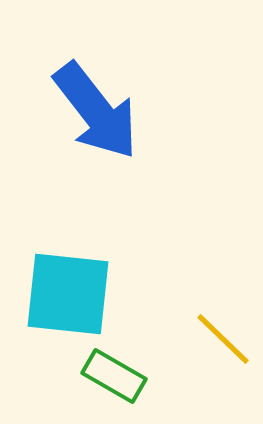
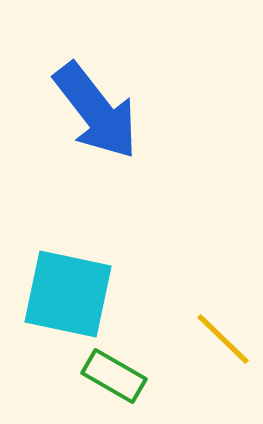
cyan square: rotated 6 degrees clockwise
